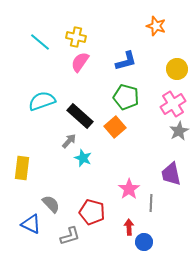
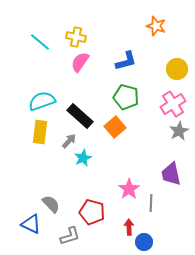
cyan star: rotated 24 degrees clockwise
yellow rectangle: moved 18 px right, 36 px up
